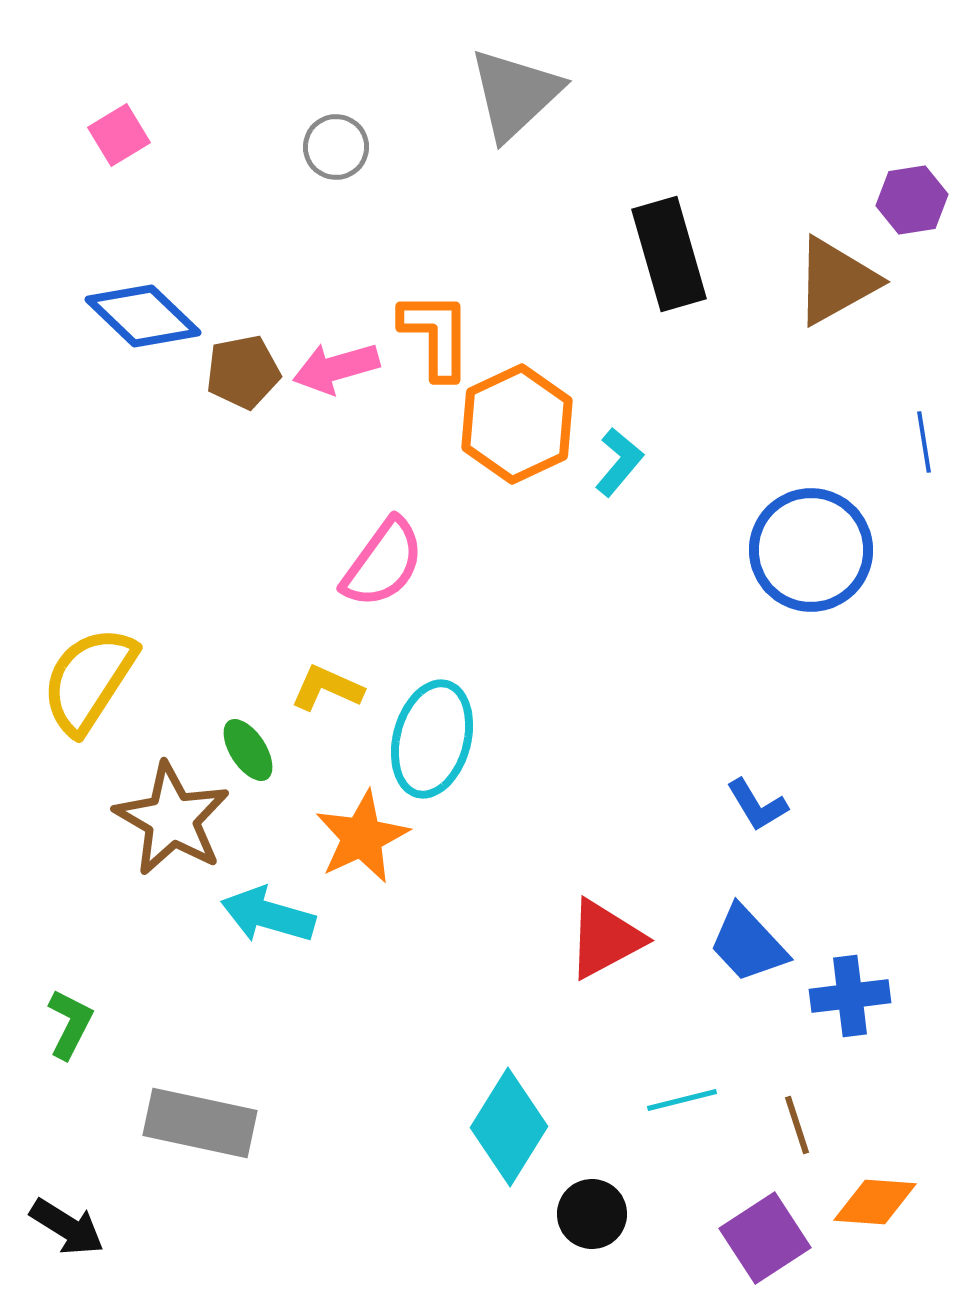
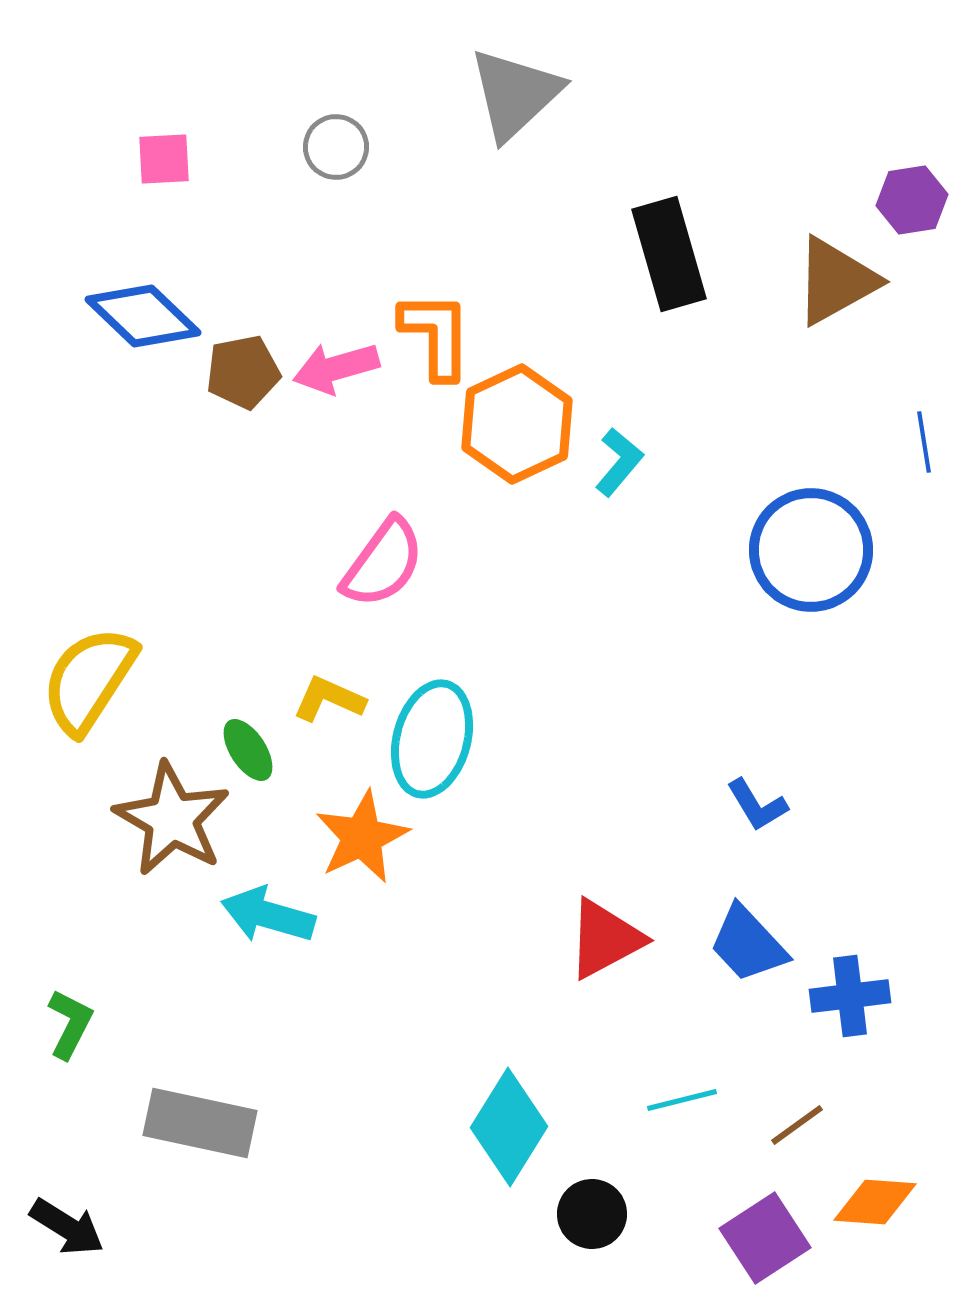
pink square: moved 45 px right, 24 px down; rotated 28 degrees clockwise
yellow L-shape: moved 2 px right, 11 px down
brown line: rotated 72 degrees clockwise
